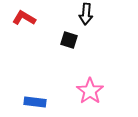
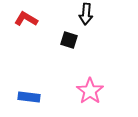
red L-shape: moved 2 px right, 1 px down
blue rectangle: moved 6 px left, 5 px up
